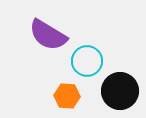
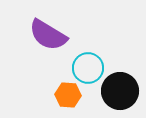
cyan circle: moved 1 px right, 7 px down
orange hexagon: moved 1 px right, 1 px up
